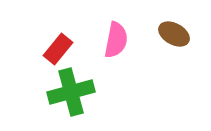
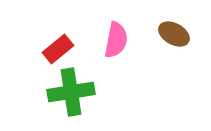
red rectangle: rotated 12 degrees clockwise
green cross: rotated 6 degrees clockwise
